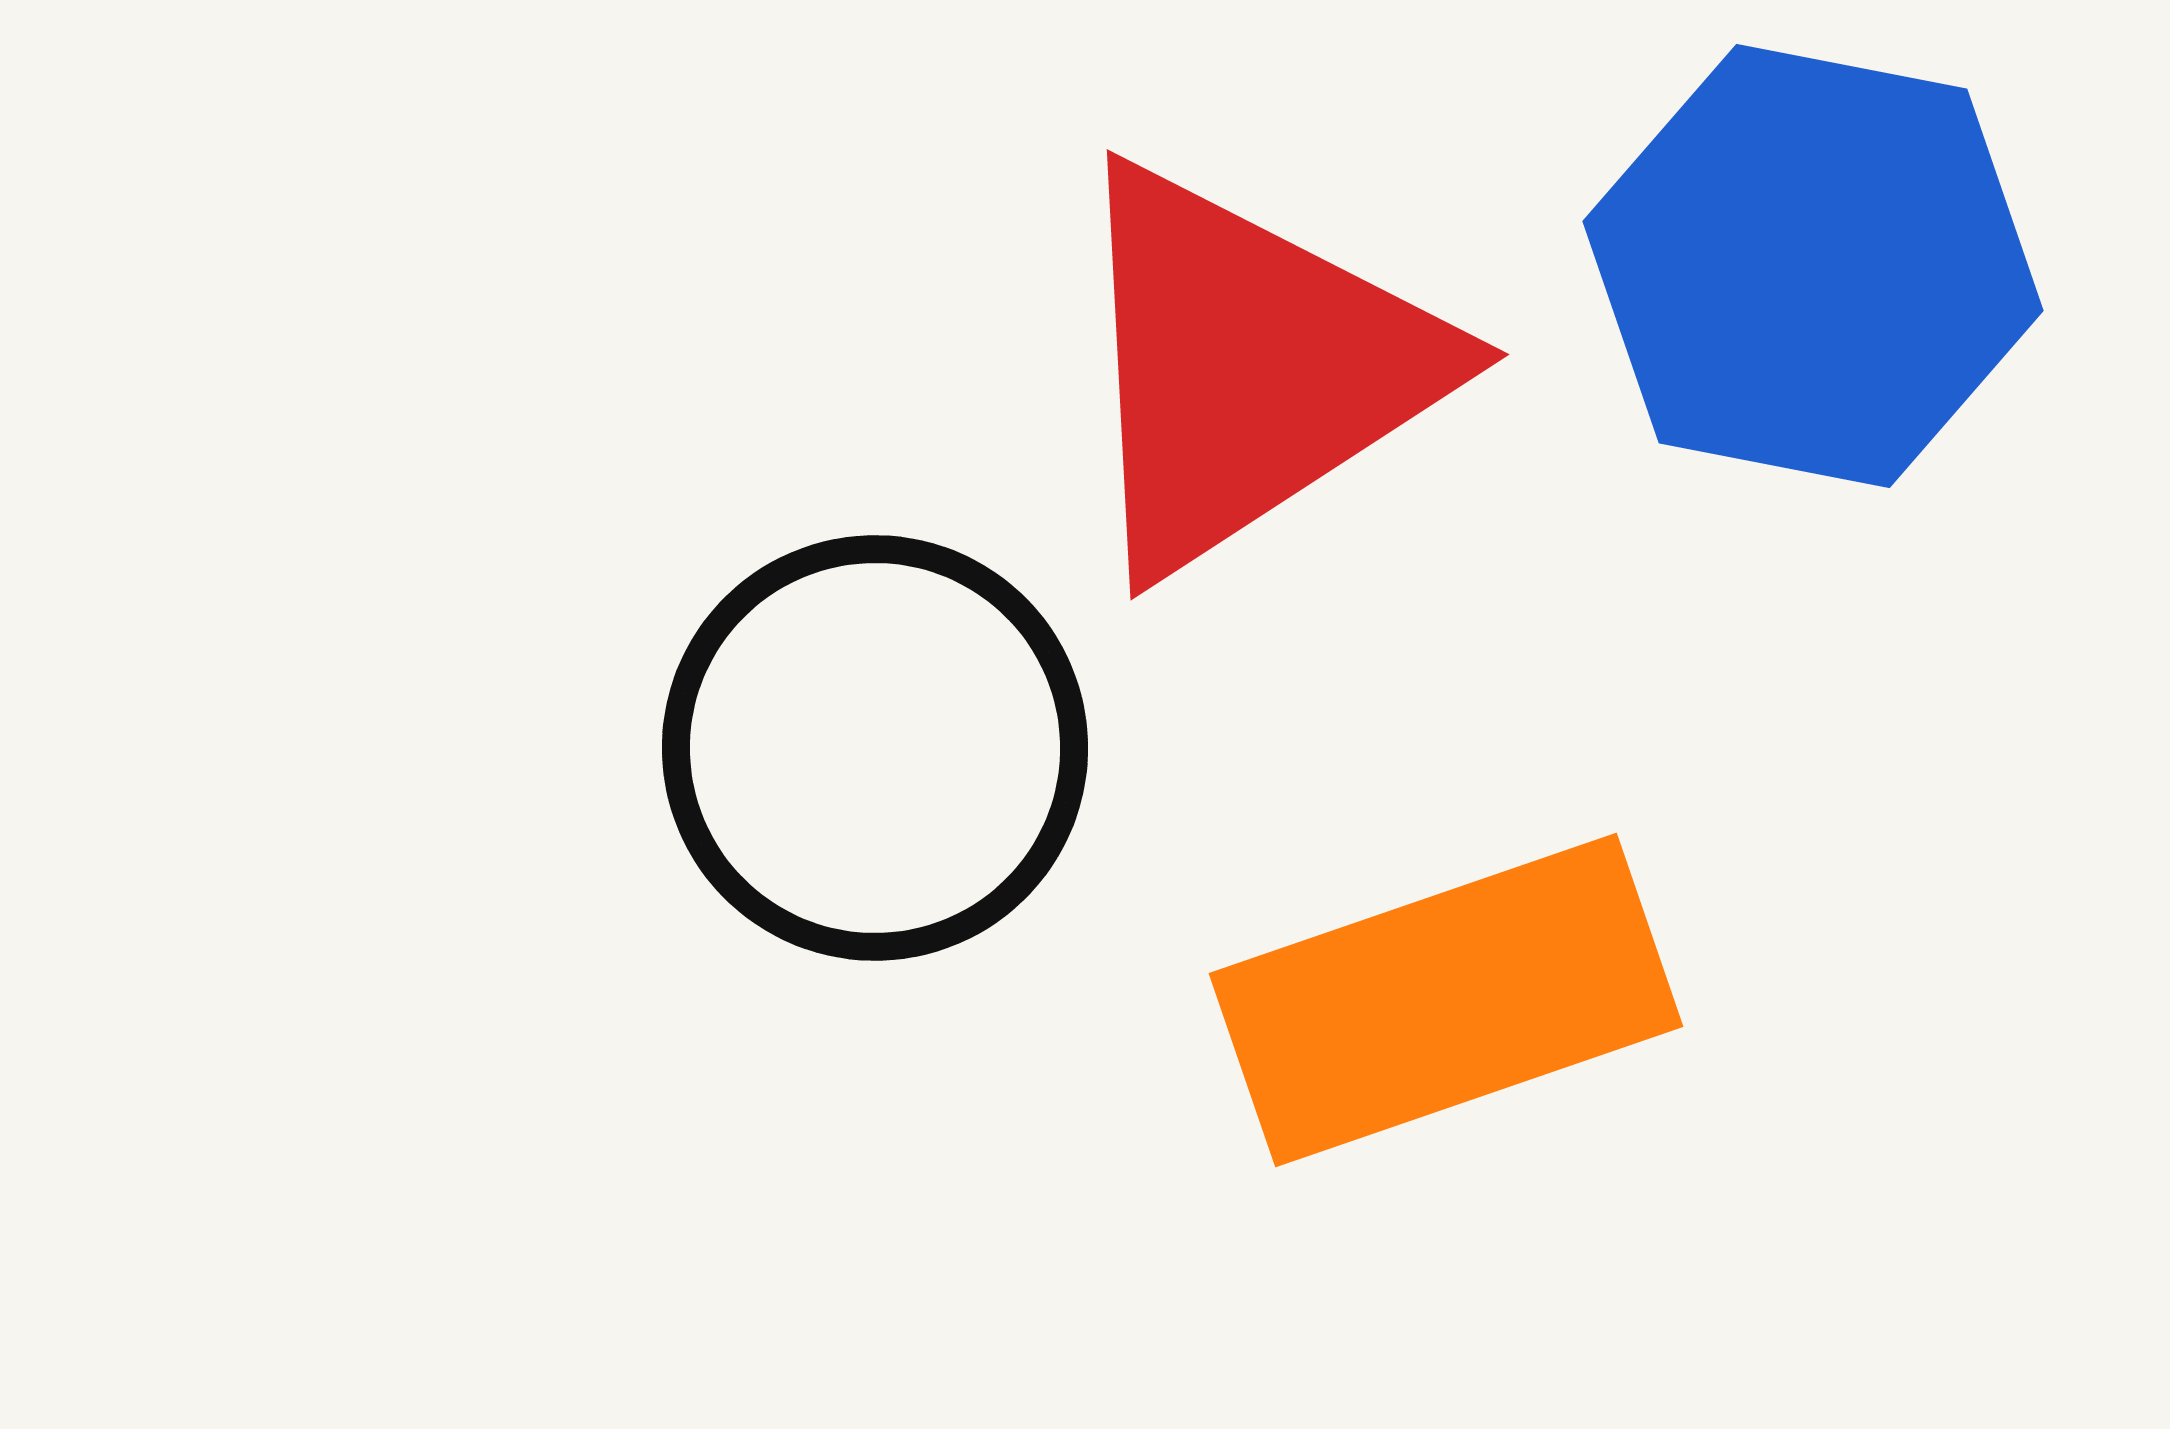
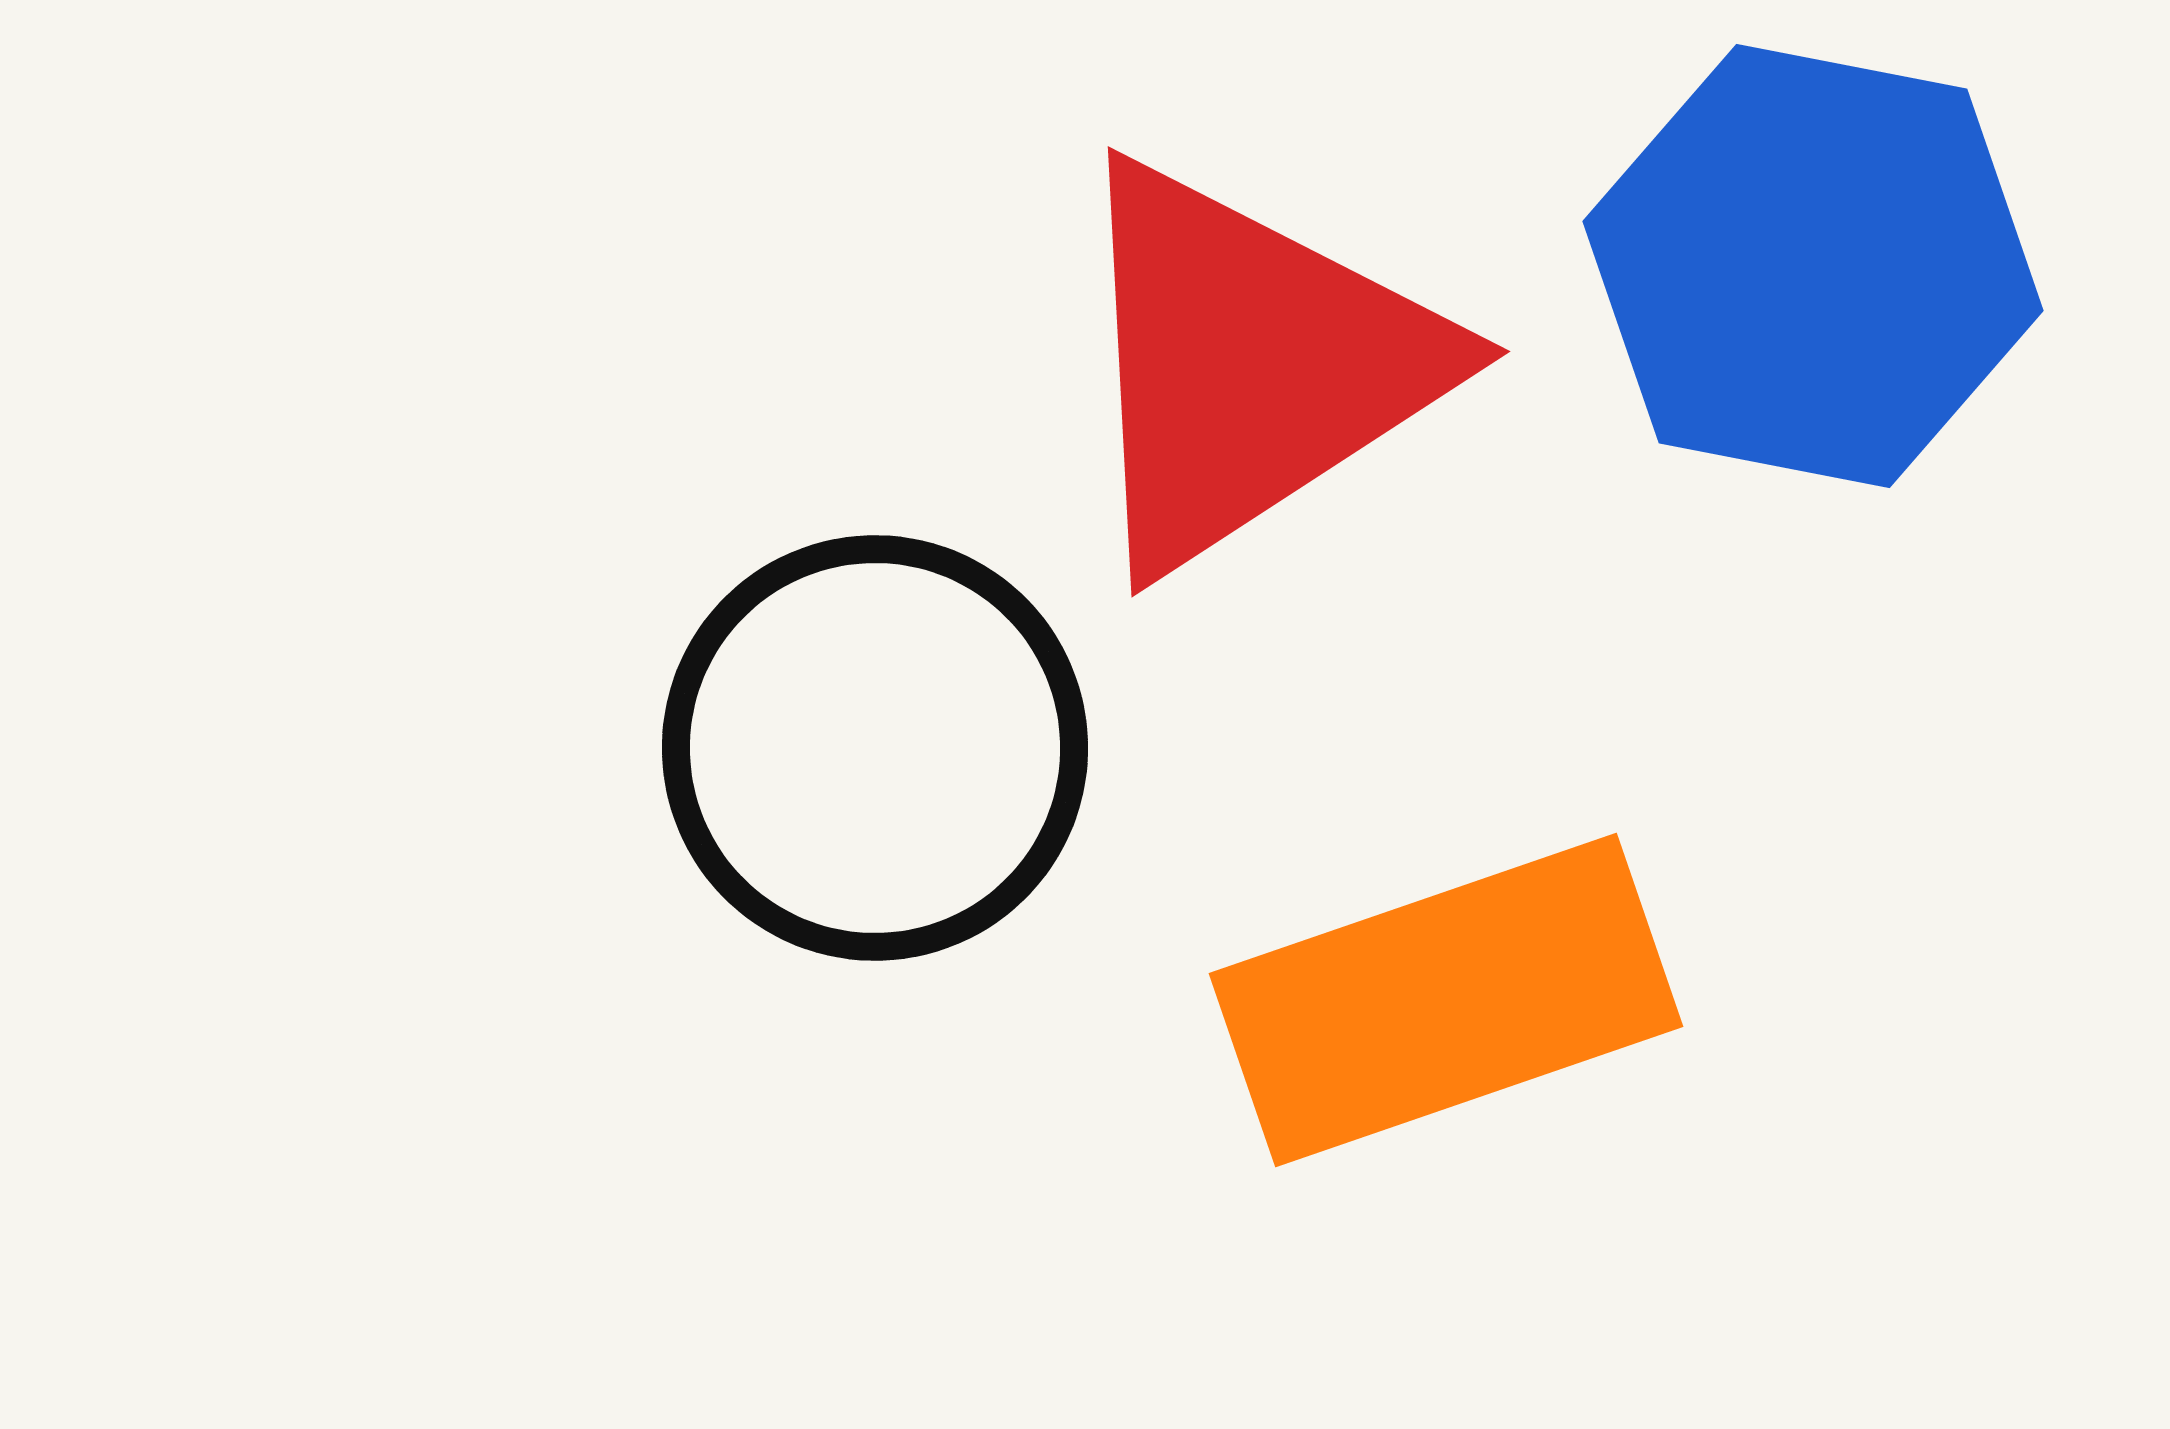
red triangle: moved 1 px right, 3 px up
